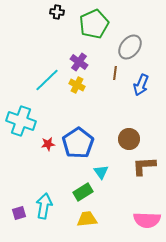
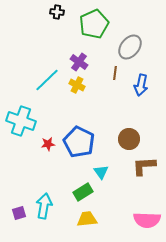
blue arrow: rotated 10 degrees counterclockwise
blue pentagon: moved 1 px right, 1 px up; rotated 12 degrees counterclockwise
